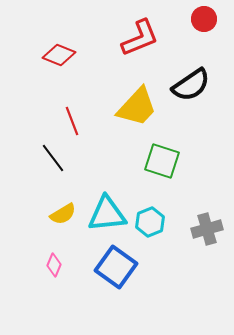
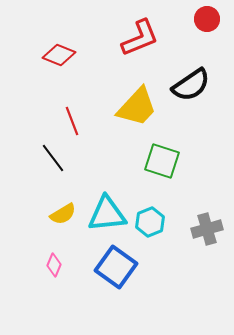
red circle: moved 3 px right
